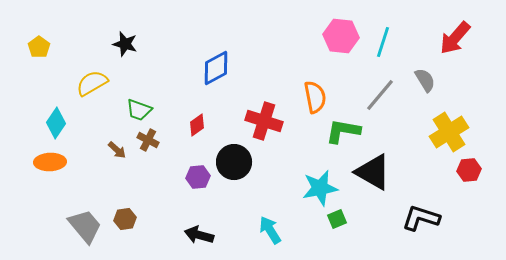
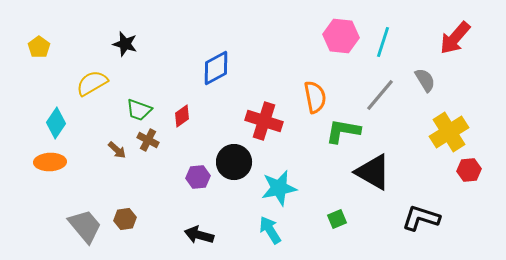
red diamond: moved 15 px left, 9 px up
cyan star: moved 41 px left
